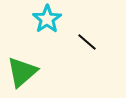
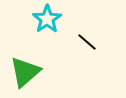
green triangle: moved 3 px right
